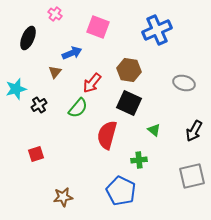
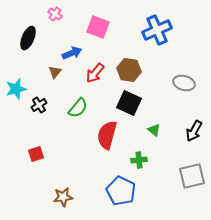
red arrow: moved 3 px right, 10 px up
